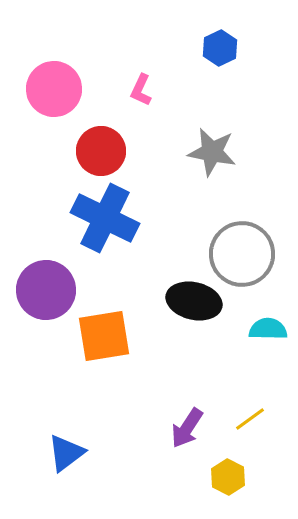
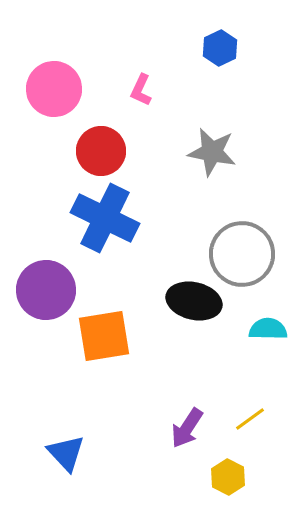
blue triangle: rotated 36 degrees counterclockwise
